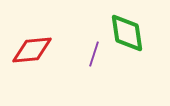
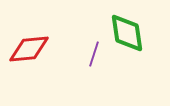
red diamond: moved 3 px left, 1 px up
